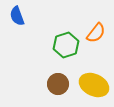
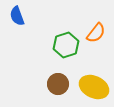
yellow ellipse: moved 2 px down
